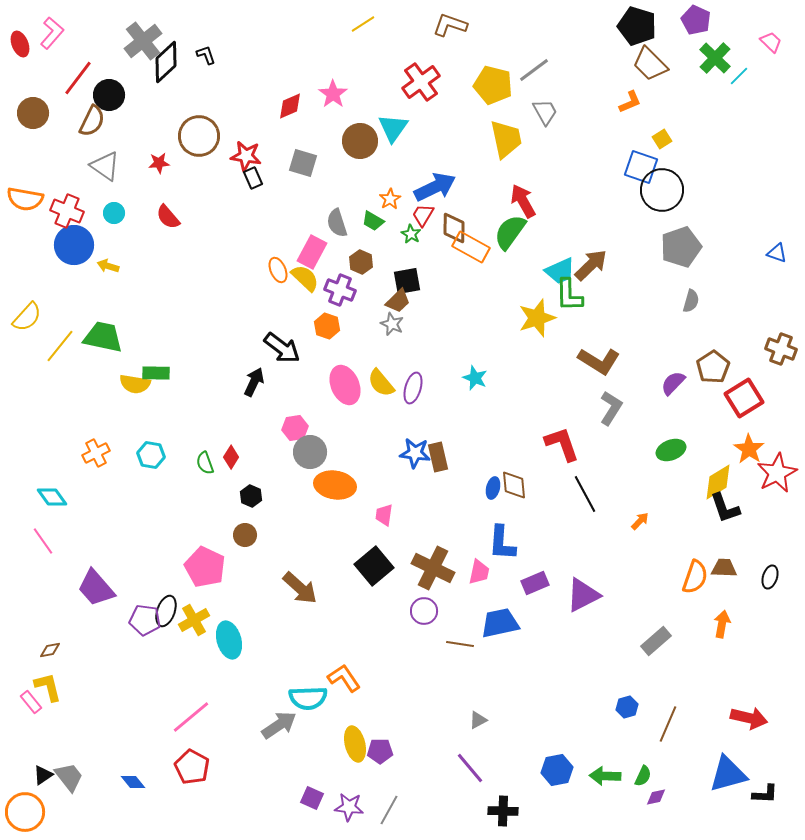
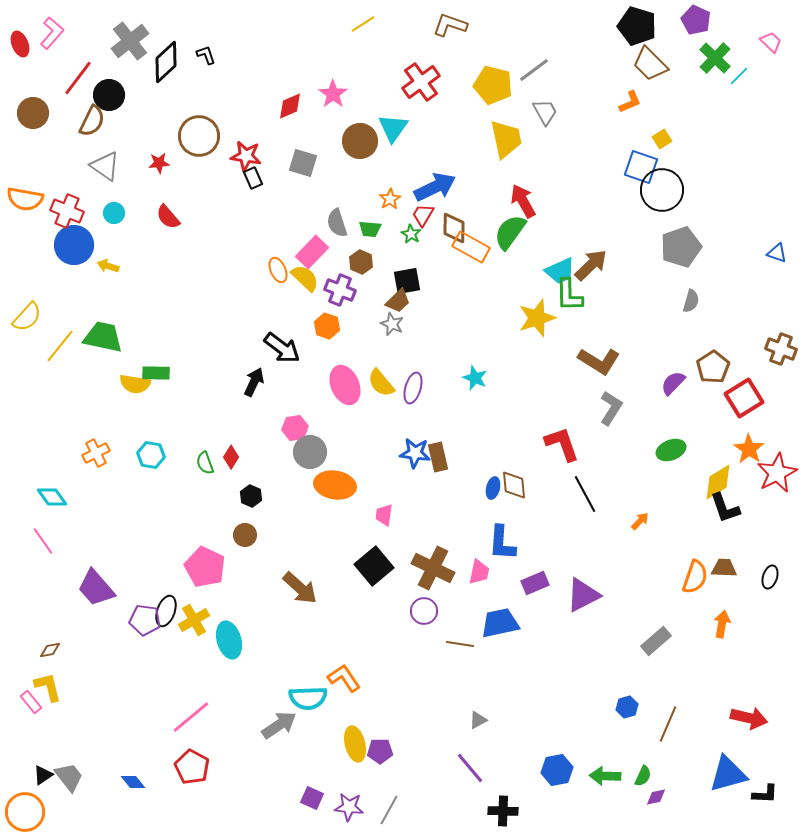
gray cross at (143, 41): moved 13 px left
green trapezoid at (373, 221): moved 3 px left, 8 px down; rotated 25 degrees counterclockwise
pink rectangle at (312, 252): rotated 16 degrees clockwise
